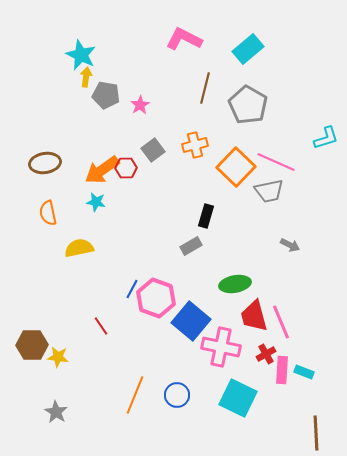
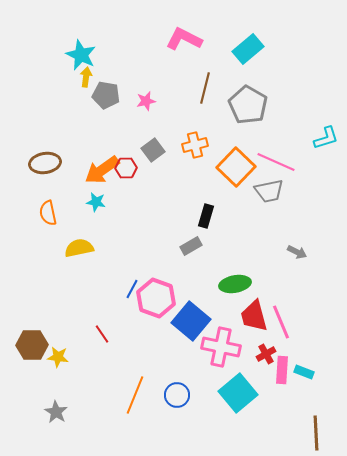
pink star at (140, 105): moved 6 px right, 4 px up; rotated 18 degrees clockwise
gray arrow at (290, 245): moved 7 px right, 7 px down
red line at (101, 326): moved 1 px right, 8 px down
cyan square at (238, 398): moved 5 px up; rotated 24 degrees clockwise
